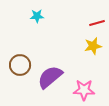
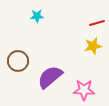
brown circle: moved 2 px left, 4 px up
